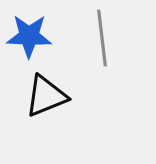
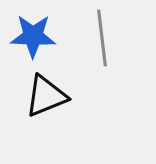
blue star: moved 4 px right
